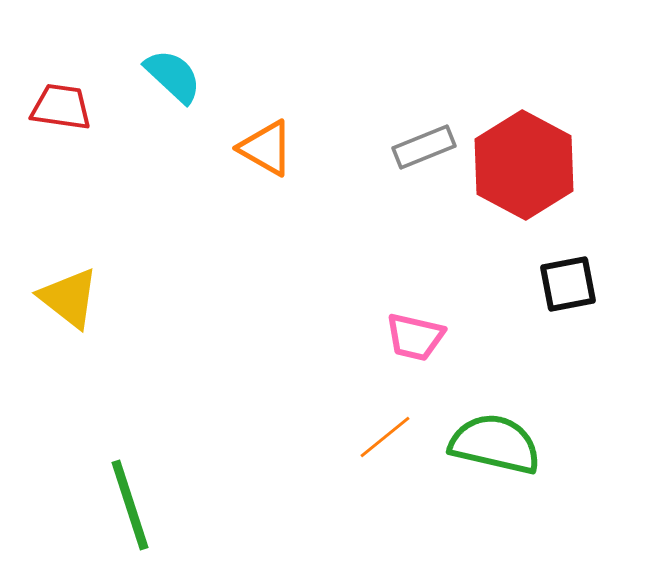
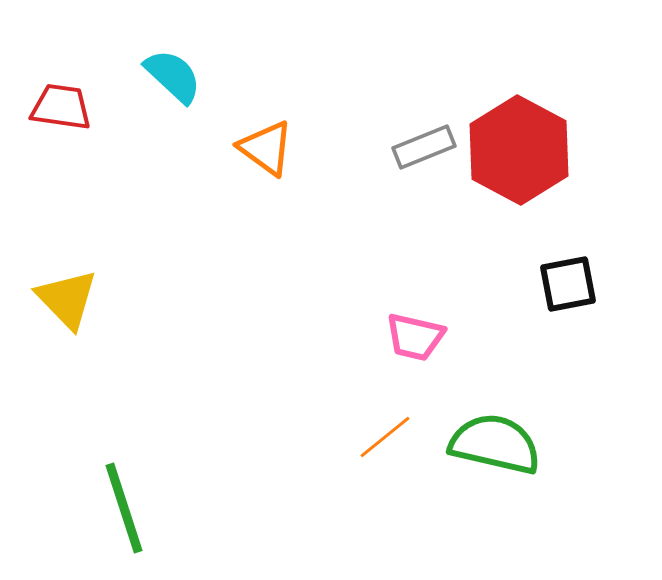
orange triangle: rotated 6 degrees clockwise
red hexagon: moved 5 px left, 15 px up
yellow triangle: moved 2 px left, 1 px down; rotated 8 degrees clockwise
green line: moved 6 px left, 3 px down
